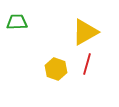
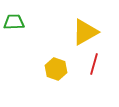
green trapezoid: moved 3 px left
red line: moved 7 px right
